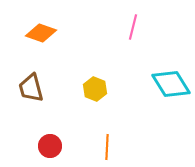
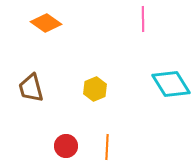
pink line: moved 10 px right, 8 px up; rotated 15 degrees counterclockwise
orange diamond: moved 5 px right, 10 px up; rotated 16 degrees clockwise
yellow hexagon: rotated 15 degrees clockwise
red circle: moved 16 px right
